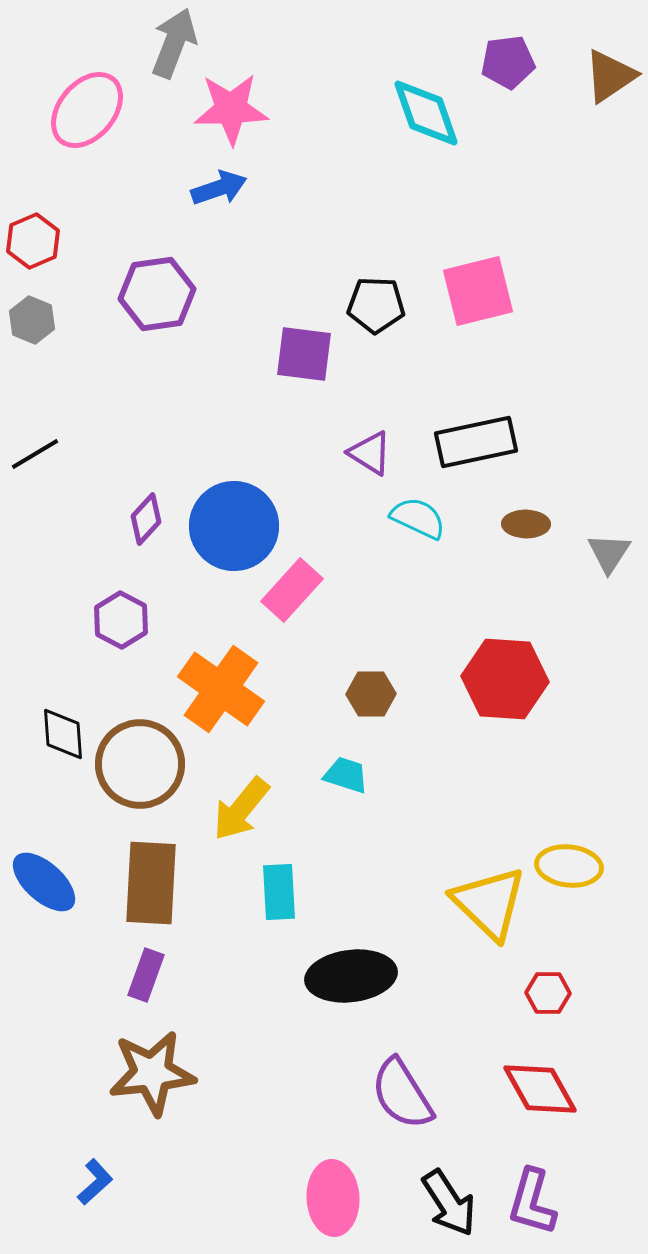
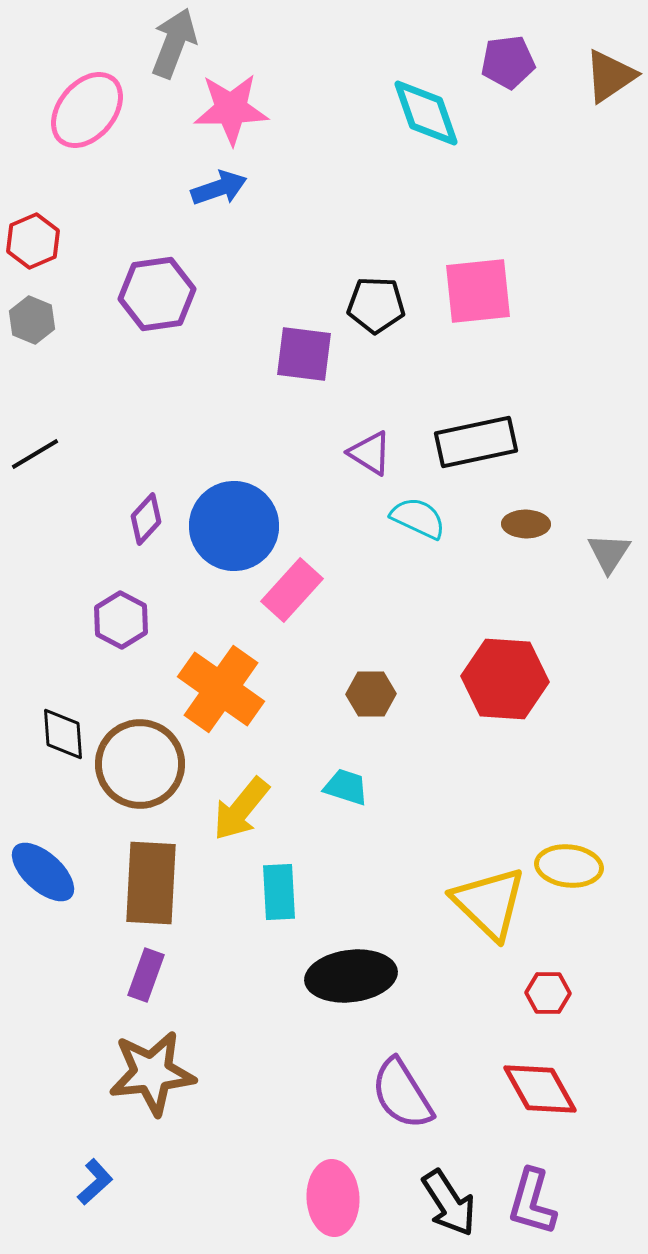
pink square at (478, 291): rotated 8 degrees clockwise
cyan trapezoid at (346, 775): moved 12 px down
blue ellipse at (44, 882): moved 1 px left, 10 px up
